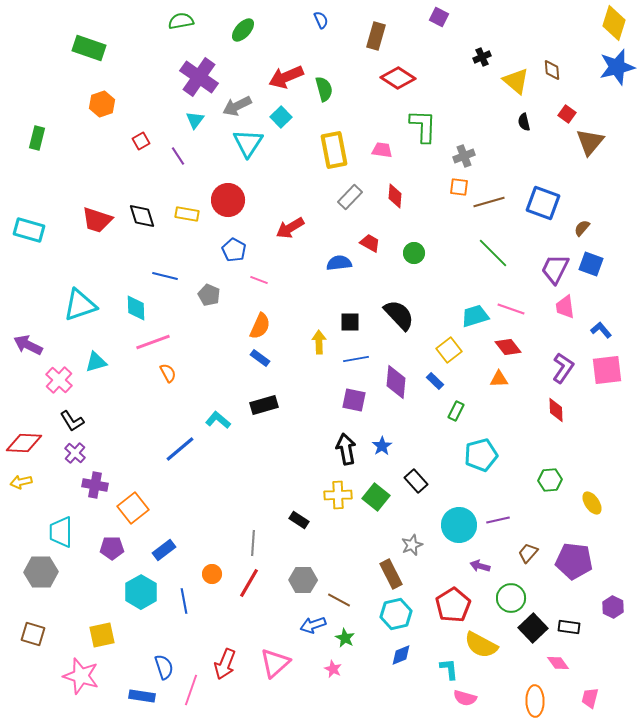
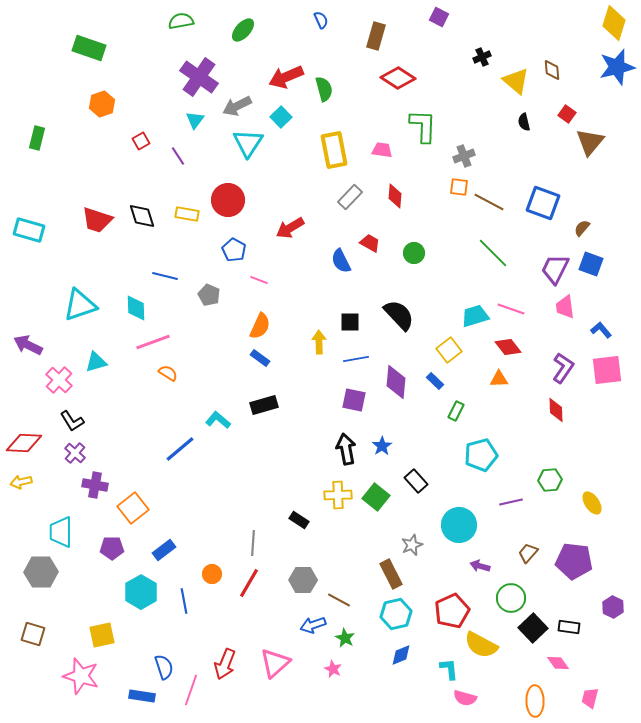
brown line at (489, 202): rotated 44 degrees clockwise
blue semicircle at (339, 263): moved 2 px right, 2 px up; rotated 110 degrees counterclockwise
orange semicircle at (168, 373): rotated 30 degrees counterclockwise
purple line at (498, 520): moved 13 px right, 18 px up
red pentagon at (453, 605): moved 1 px left, 6 px down; rotated 8 degrees clockwise
